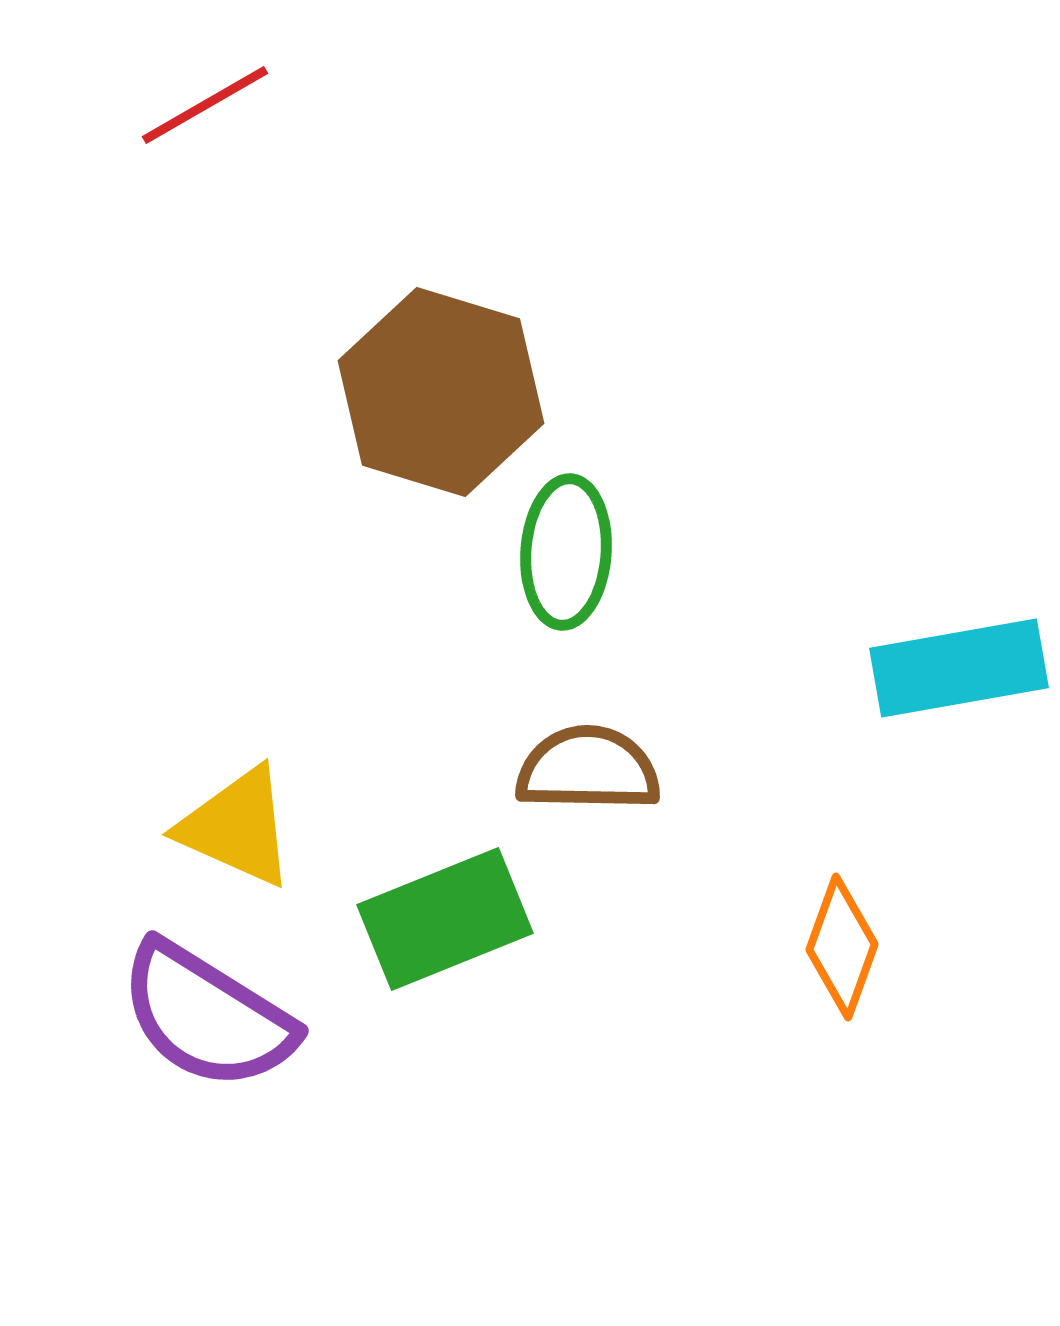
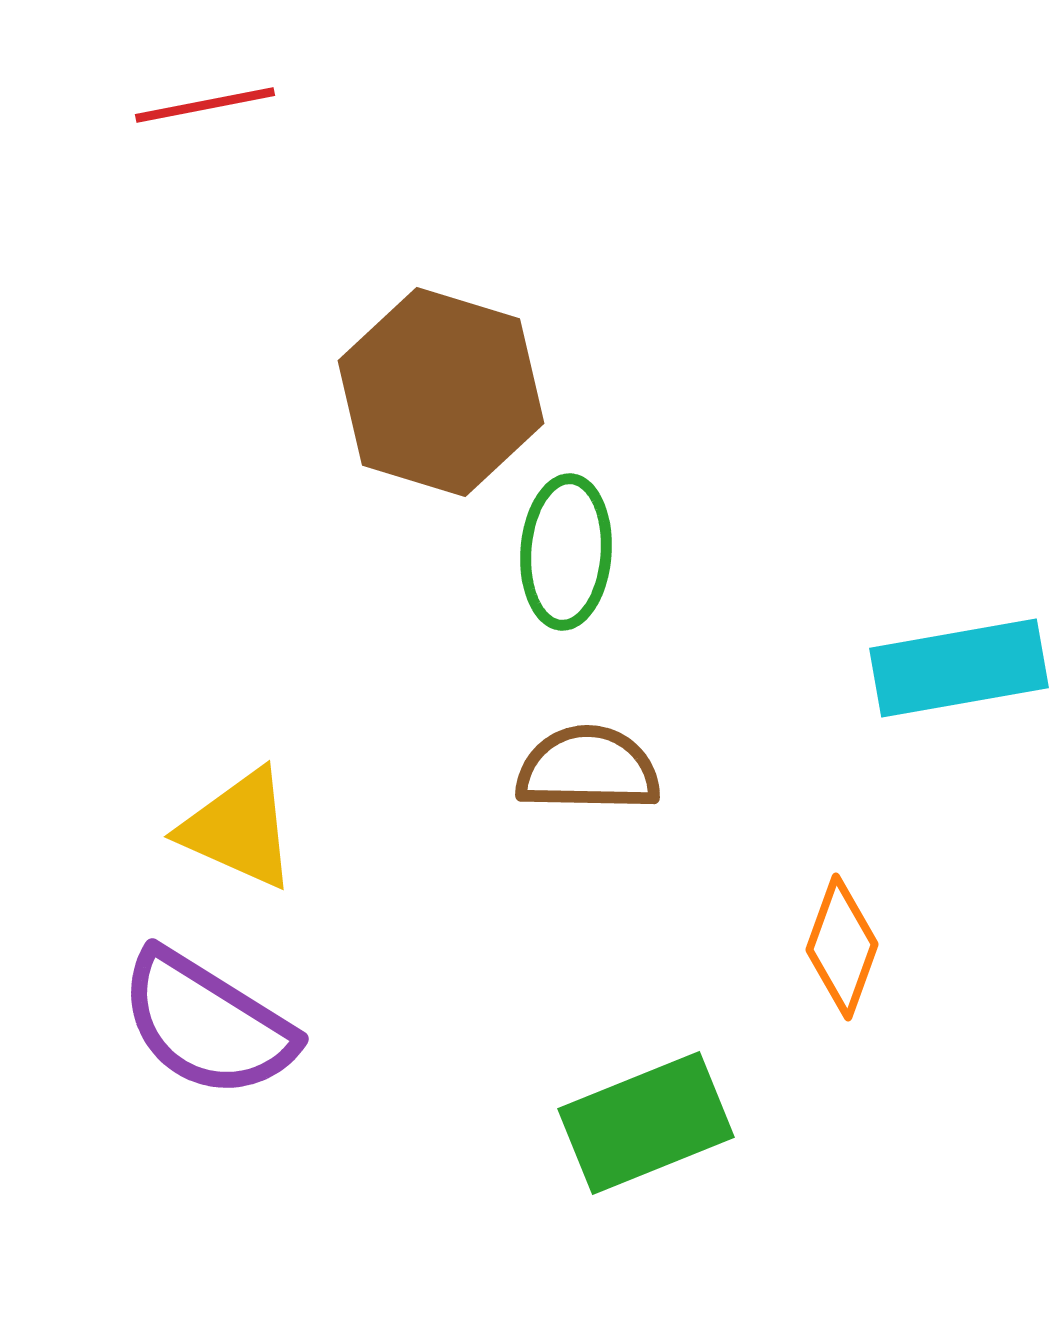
red line: rotated 19 degrees clockwise
yellow triangle: moved 2 px right, 2 px down
green rectangle: moved 201 px right, 204 px down
purple semicircle: moved 8 px down
